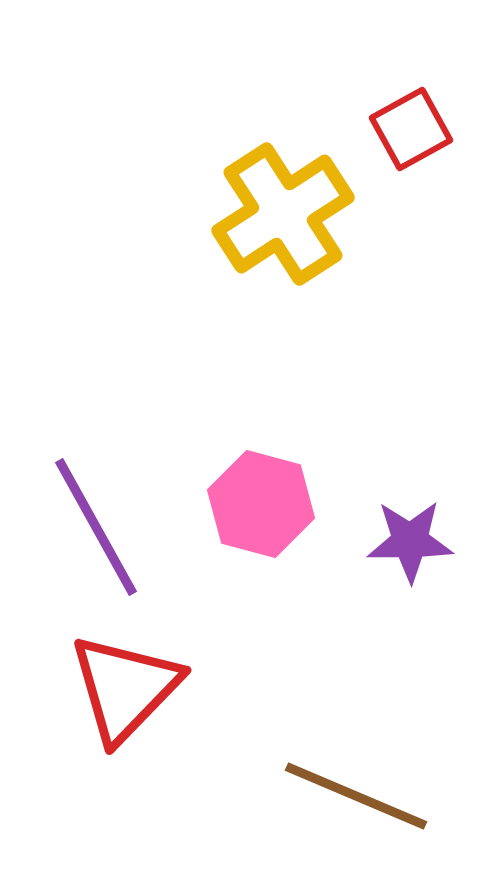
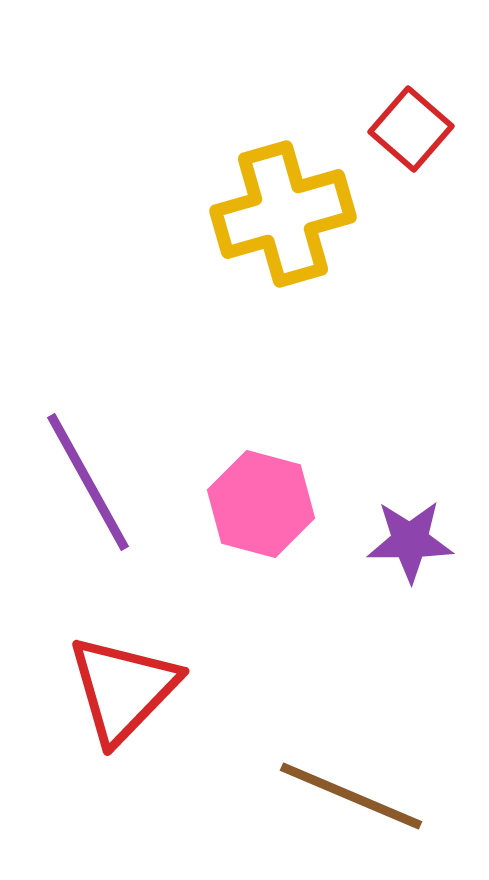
red square: rotated 20 degrees counterclockwise
yellow cross: rotated 17 degrees clockwise
purple line: moved 8 px left, 45 px up
red triangle: moved 2 px left, 1 px down
brown line: moved 5 px left
